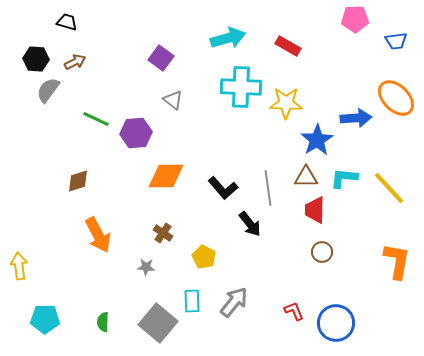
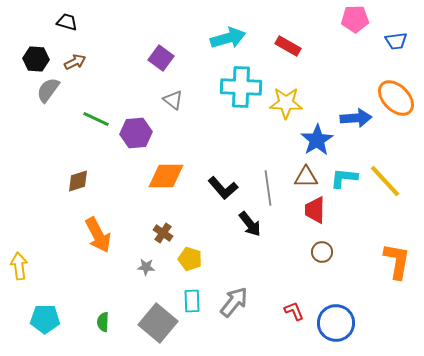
yellow line: moved 4 px left, 7 px up
yellow pentagon: moved 14 px left, 2 px down; rotated 10 degrees counterclockwise
